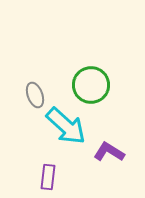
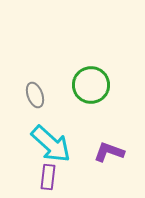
cyan arrow: moved 15 px left, 18 px down
purple L-shape: rotated 12 degrees counterclockwise
